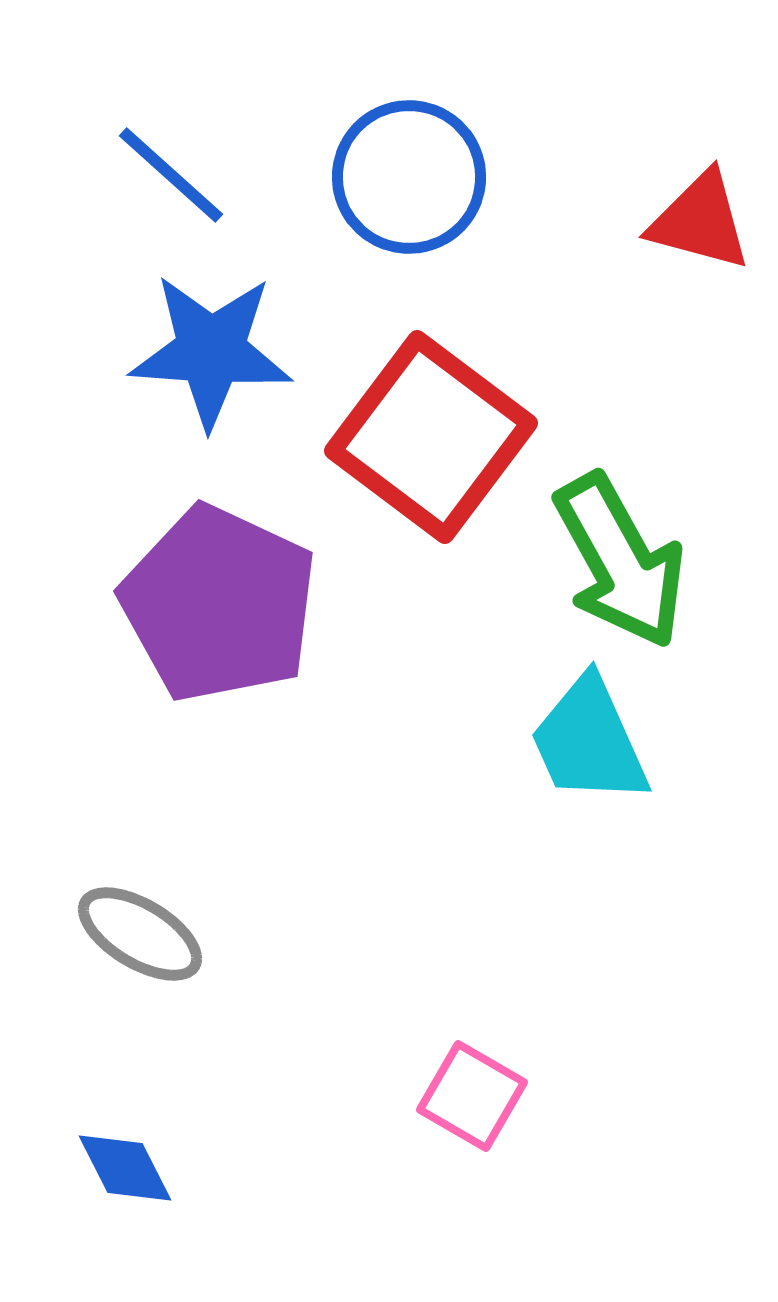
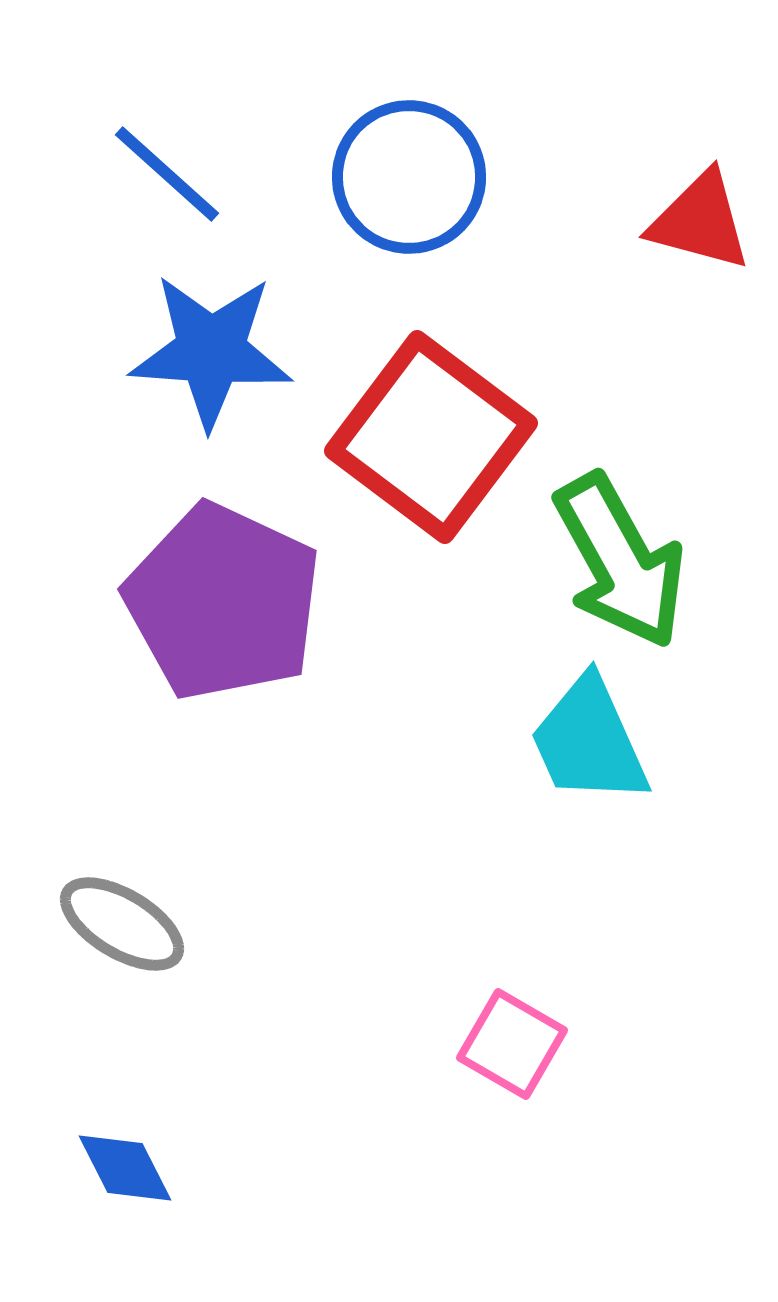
blue line: moved 4 px left, 1 px up
purple pentagon: moved 4 px right, 2 px up
gray ellipse: moved 18 px left, 10 px up
pink square: moved 40 px right, 52 px up
